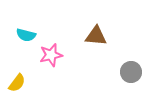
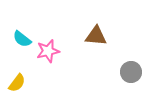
cyan semicircle: moved 4 px left, 4 px down; rotated 24 degrees clockwise
pink star: moved 3 px left, 4 px up
